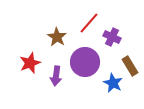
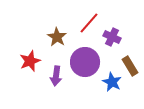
red star: moved 2 px up
blue star: moved 1 px left, 1 px up
